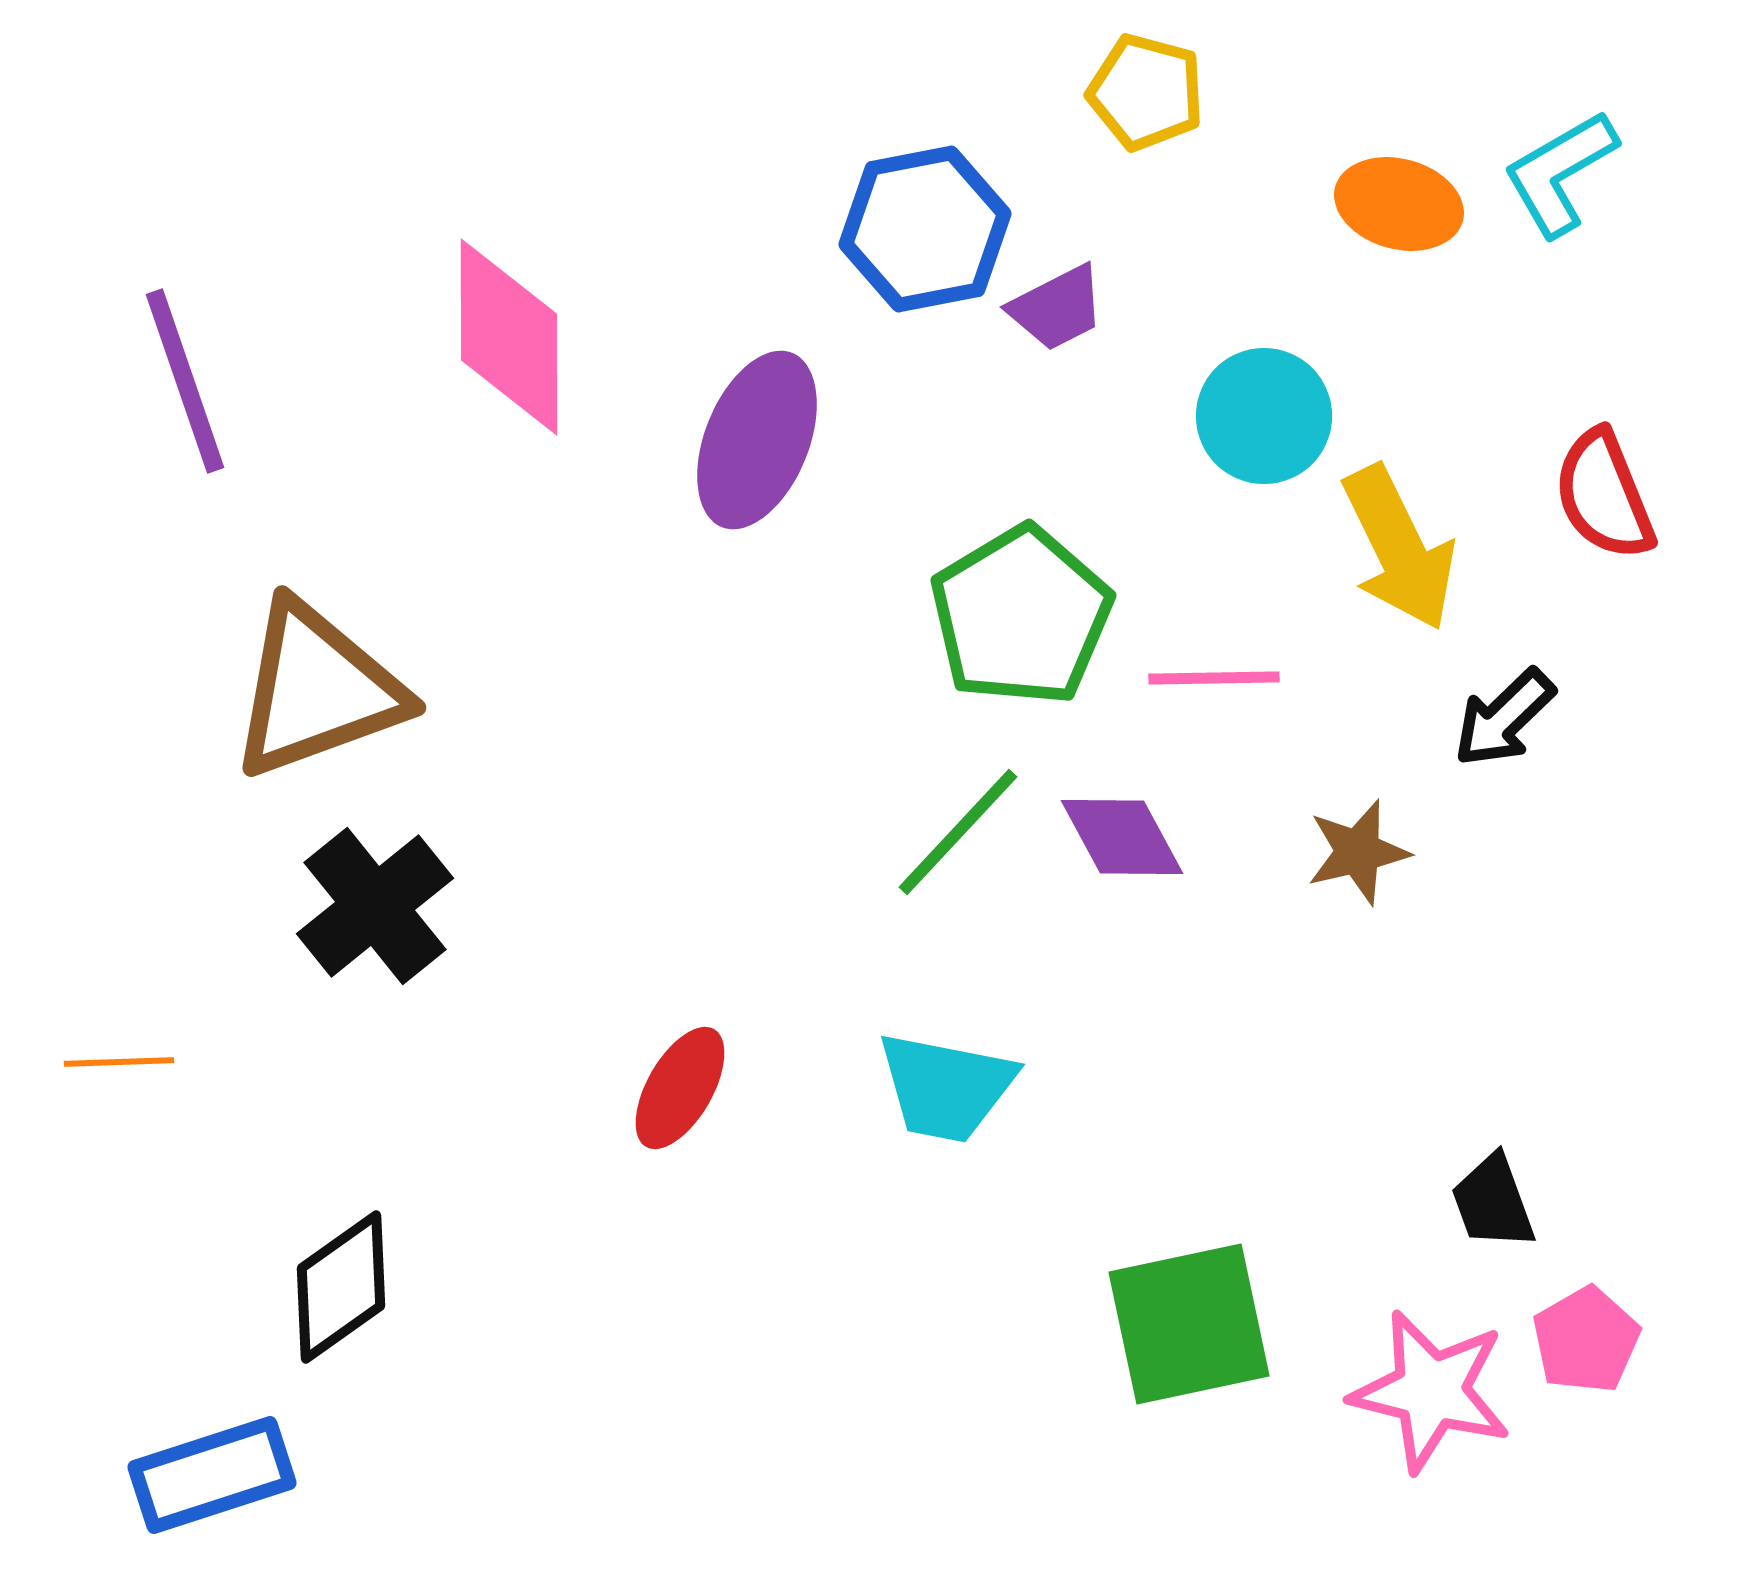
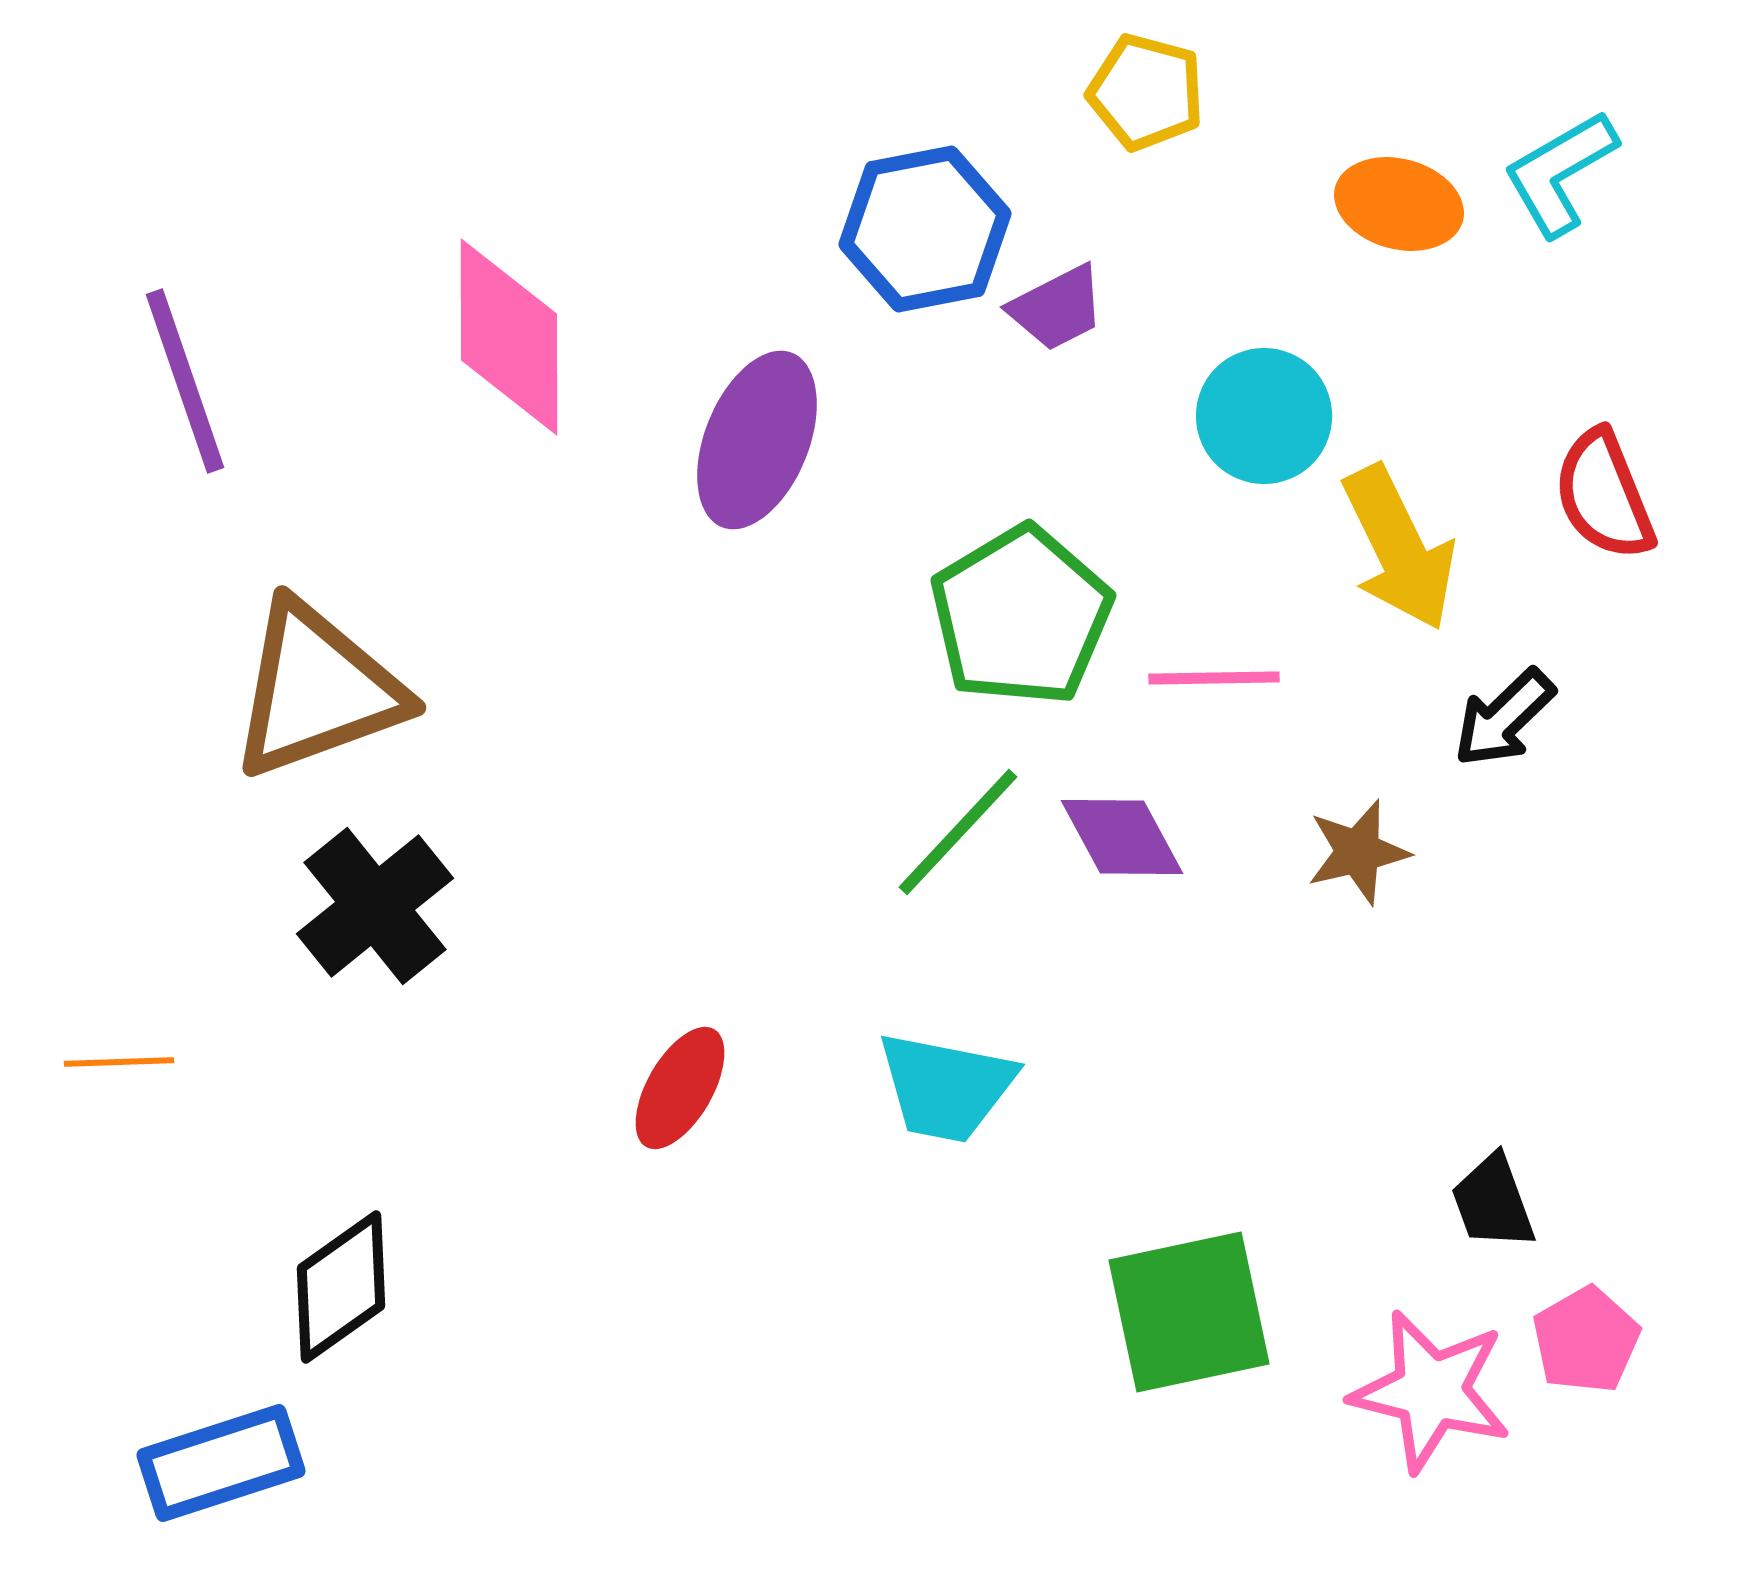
green square: moved 12 px up
blue rectangle: moved 9 px right, 12 px up
